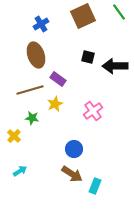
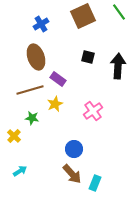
brown ellipse: moved 2 px down
black arrow: moved 3 px right; rotated 95 degrees clockwise
brown arrow: rotated 15 degrees clockwise
cyan rectangle: moved 3 px up
